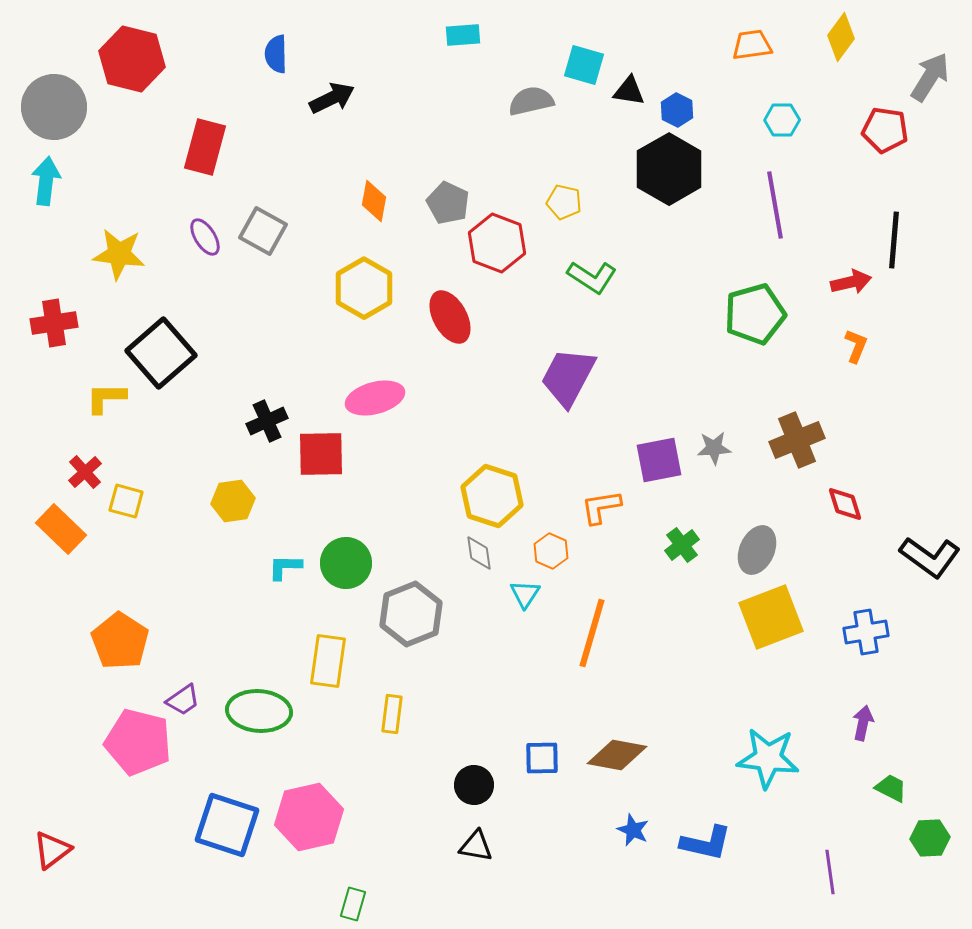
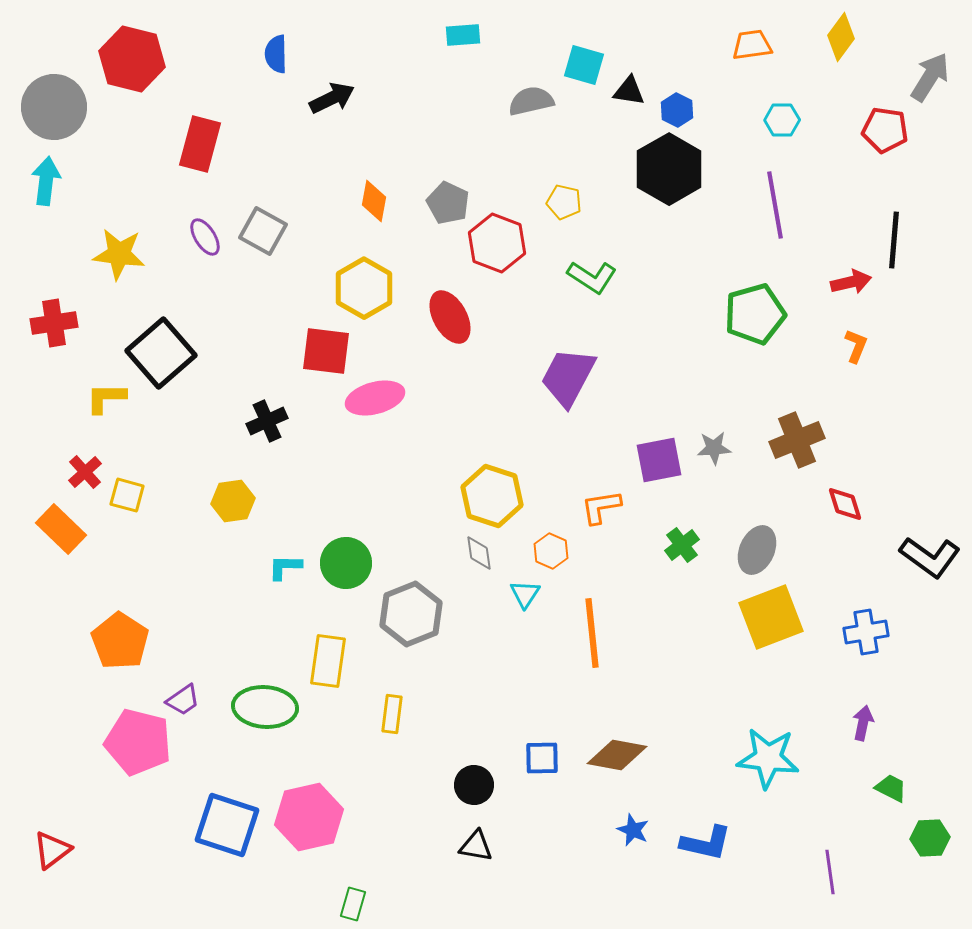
red rectangle at (205, 147): moved 5 px left, 3 px up
red square at (321, 454): moved 5 px right, 103 px up; rotated 8 degrees clockwise
yellow square at (126, 501): moved 1 px right, 6 px up
orange line at (592, 633): rotated 22 degrees counterclockwise
green ellipse at (259, 711): moved 6 px right, 4 px up
